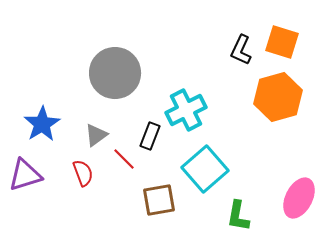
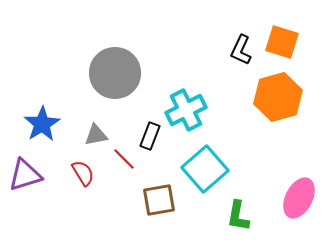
gray triangle: rotated 25 degrees clockwise
red semicircle: rotated 12 degrees counterclockwise
